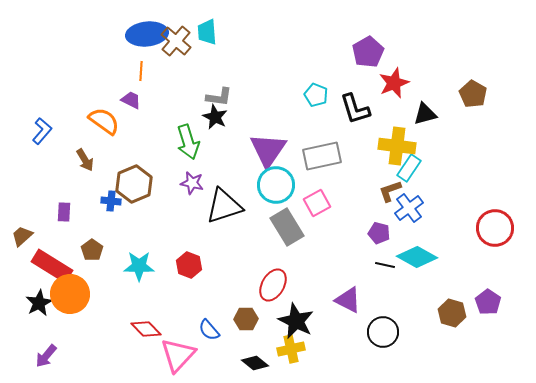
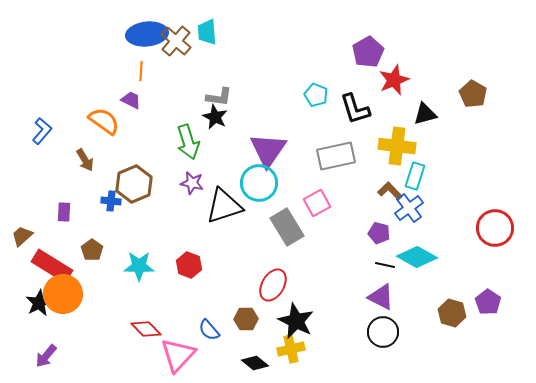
red star at (394, 83): moved 3 px up
gray rectangle at (322, 156): moved 14 px right
cyan rectangle at (409, 168): moved 6 px right, 8 px down; rotated 16 degrees counterclockwise
cyan circle at (276, 185): moved 17 px left, 2 px up
brown L-shape at (390, 191): rotated 65 degrees clockwise
orange circle at (70, 294): moved 7 px left
purple triangle at (348, 300): moved 33 px right, 3 px up
